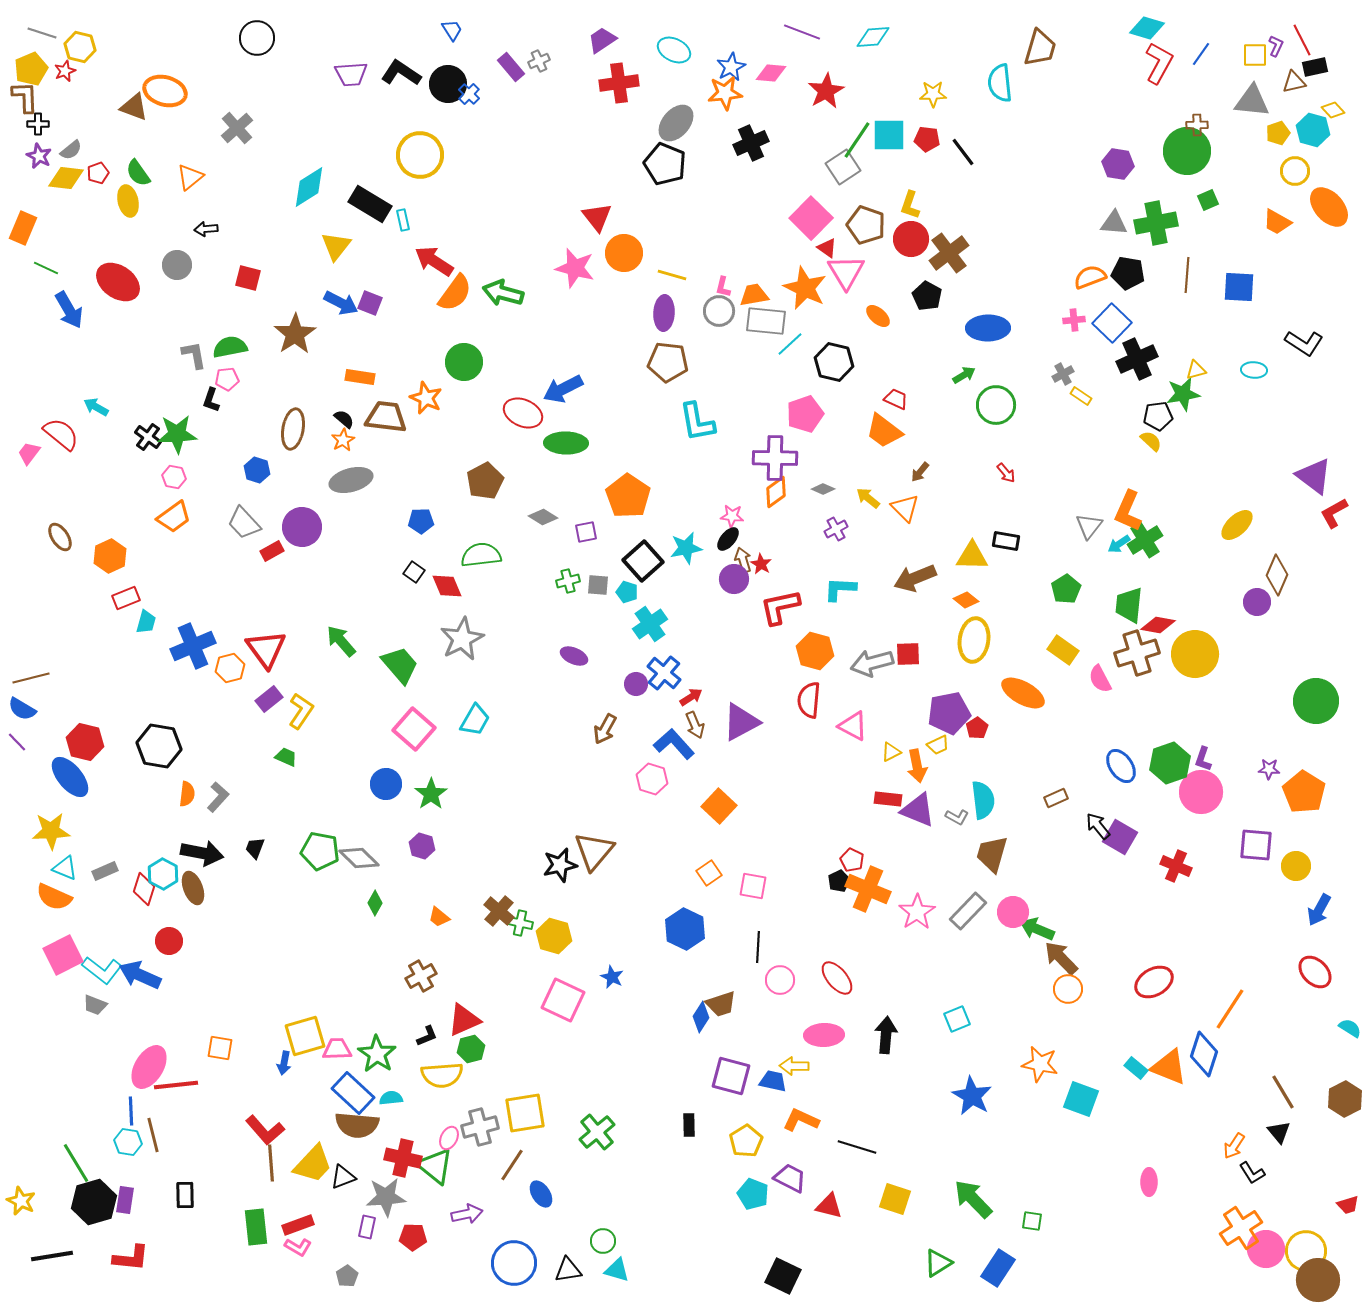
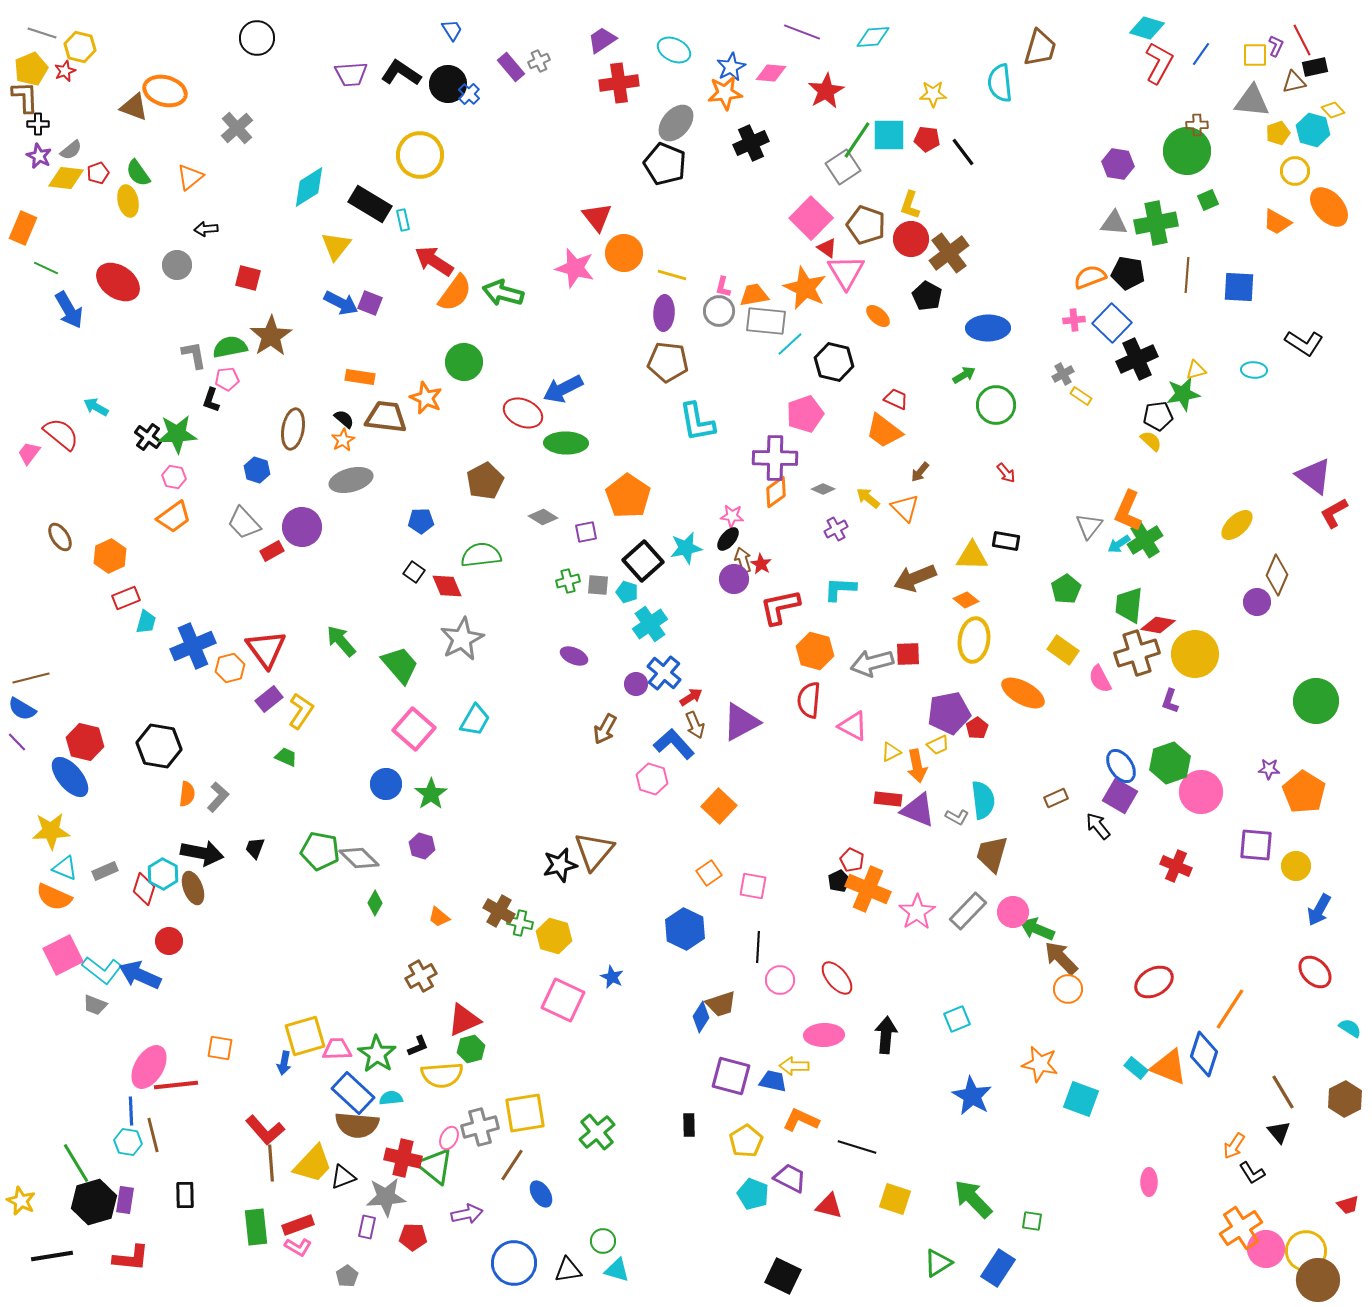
brown star at (295, 334): moved 24 px left, 2 px down
purple L-shape at (1203, 759): moved 33 px left, 58 px up
purple square at (1120, 837): moved 41 px up
brown cross at (499, 911): rotated 12 degrees counterclockwise
black L-shape at (427, 1036): moved 9 px left, 10 px down
